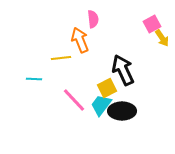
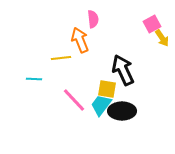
yellow square: moved 1 px down; rotated 36 degrees clockwise
